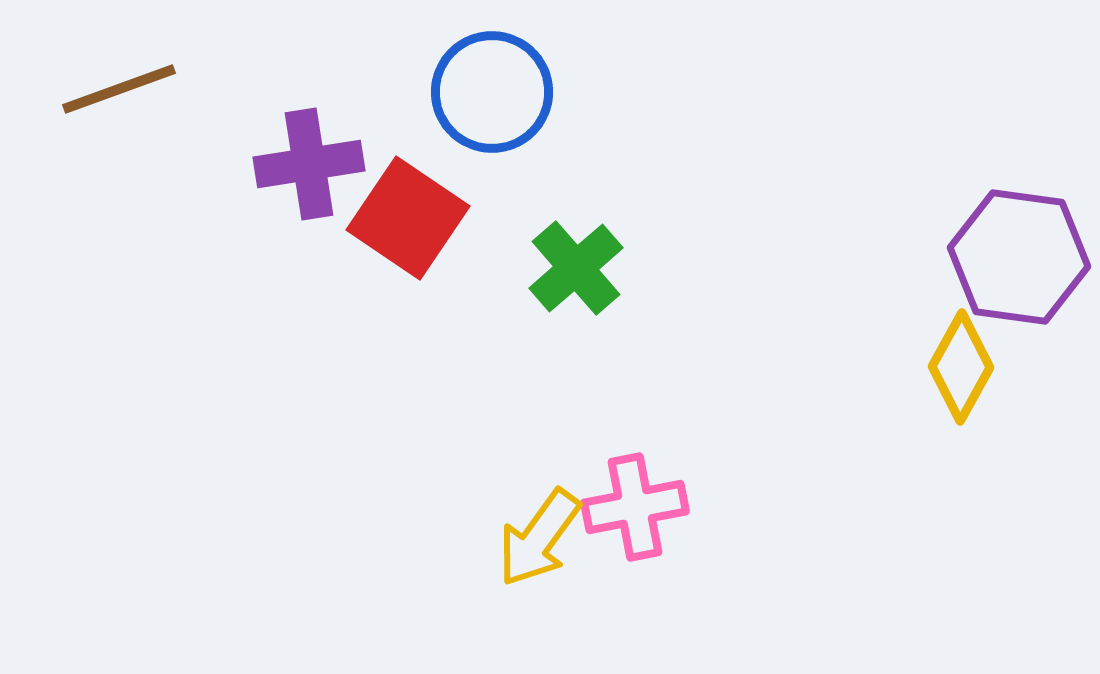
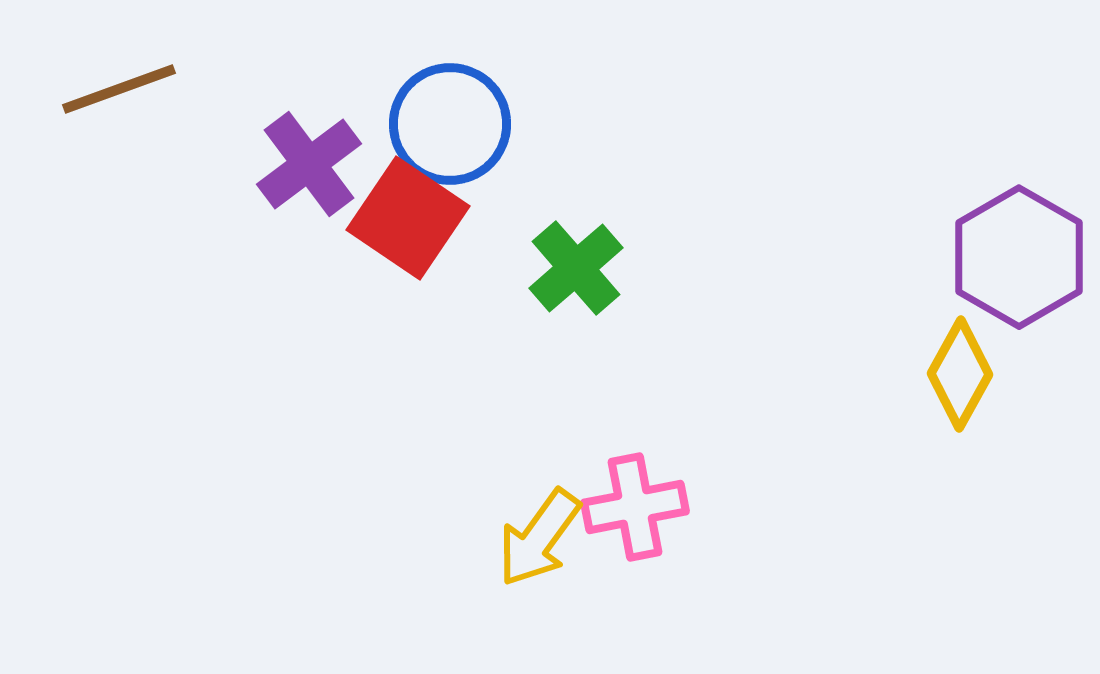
blue circle: moved 42 px left, 32 px down
purple cross: rotated 28 degrees counterclockwise
purple hexagon: rotated 22 degrees clockwise
yellow diamond: moved 1 px left, 7 px down
